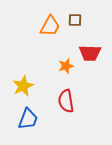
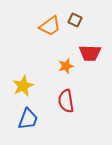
brown square: rotated 24 degrees clockwise
orange trapezoid: rotated 25 degrees clockwise
